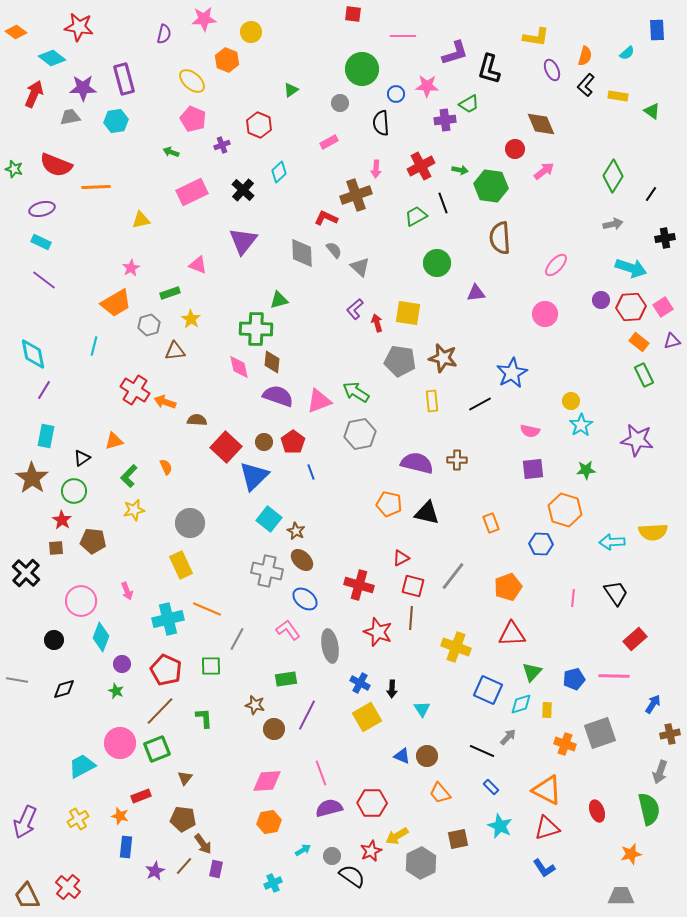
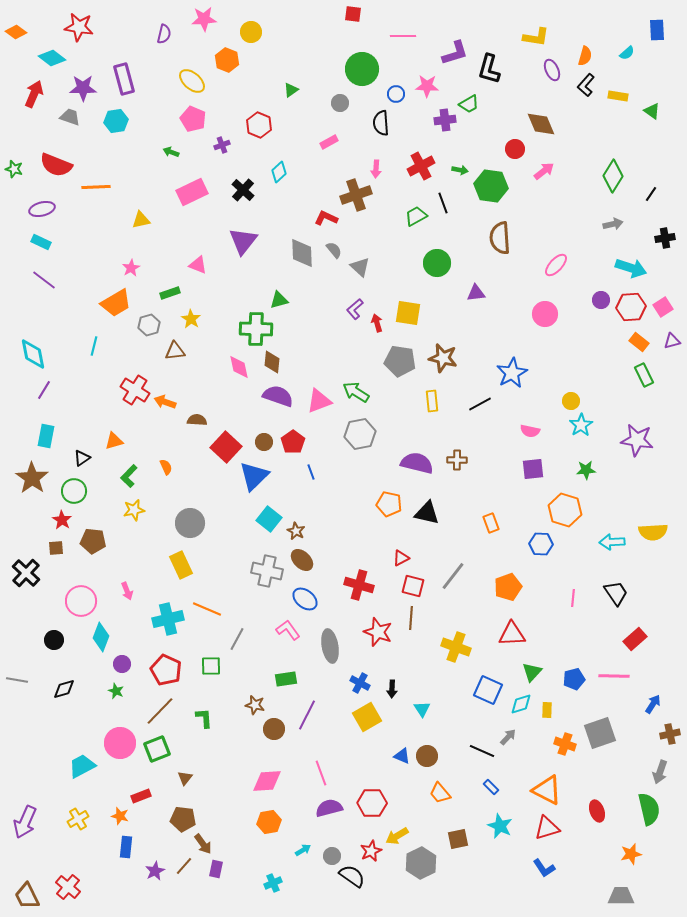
gray trapezoid at (70, 117): rotated 30 degrees clockwise
